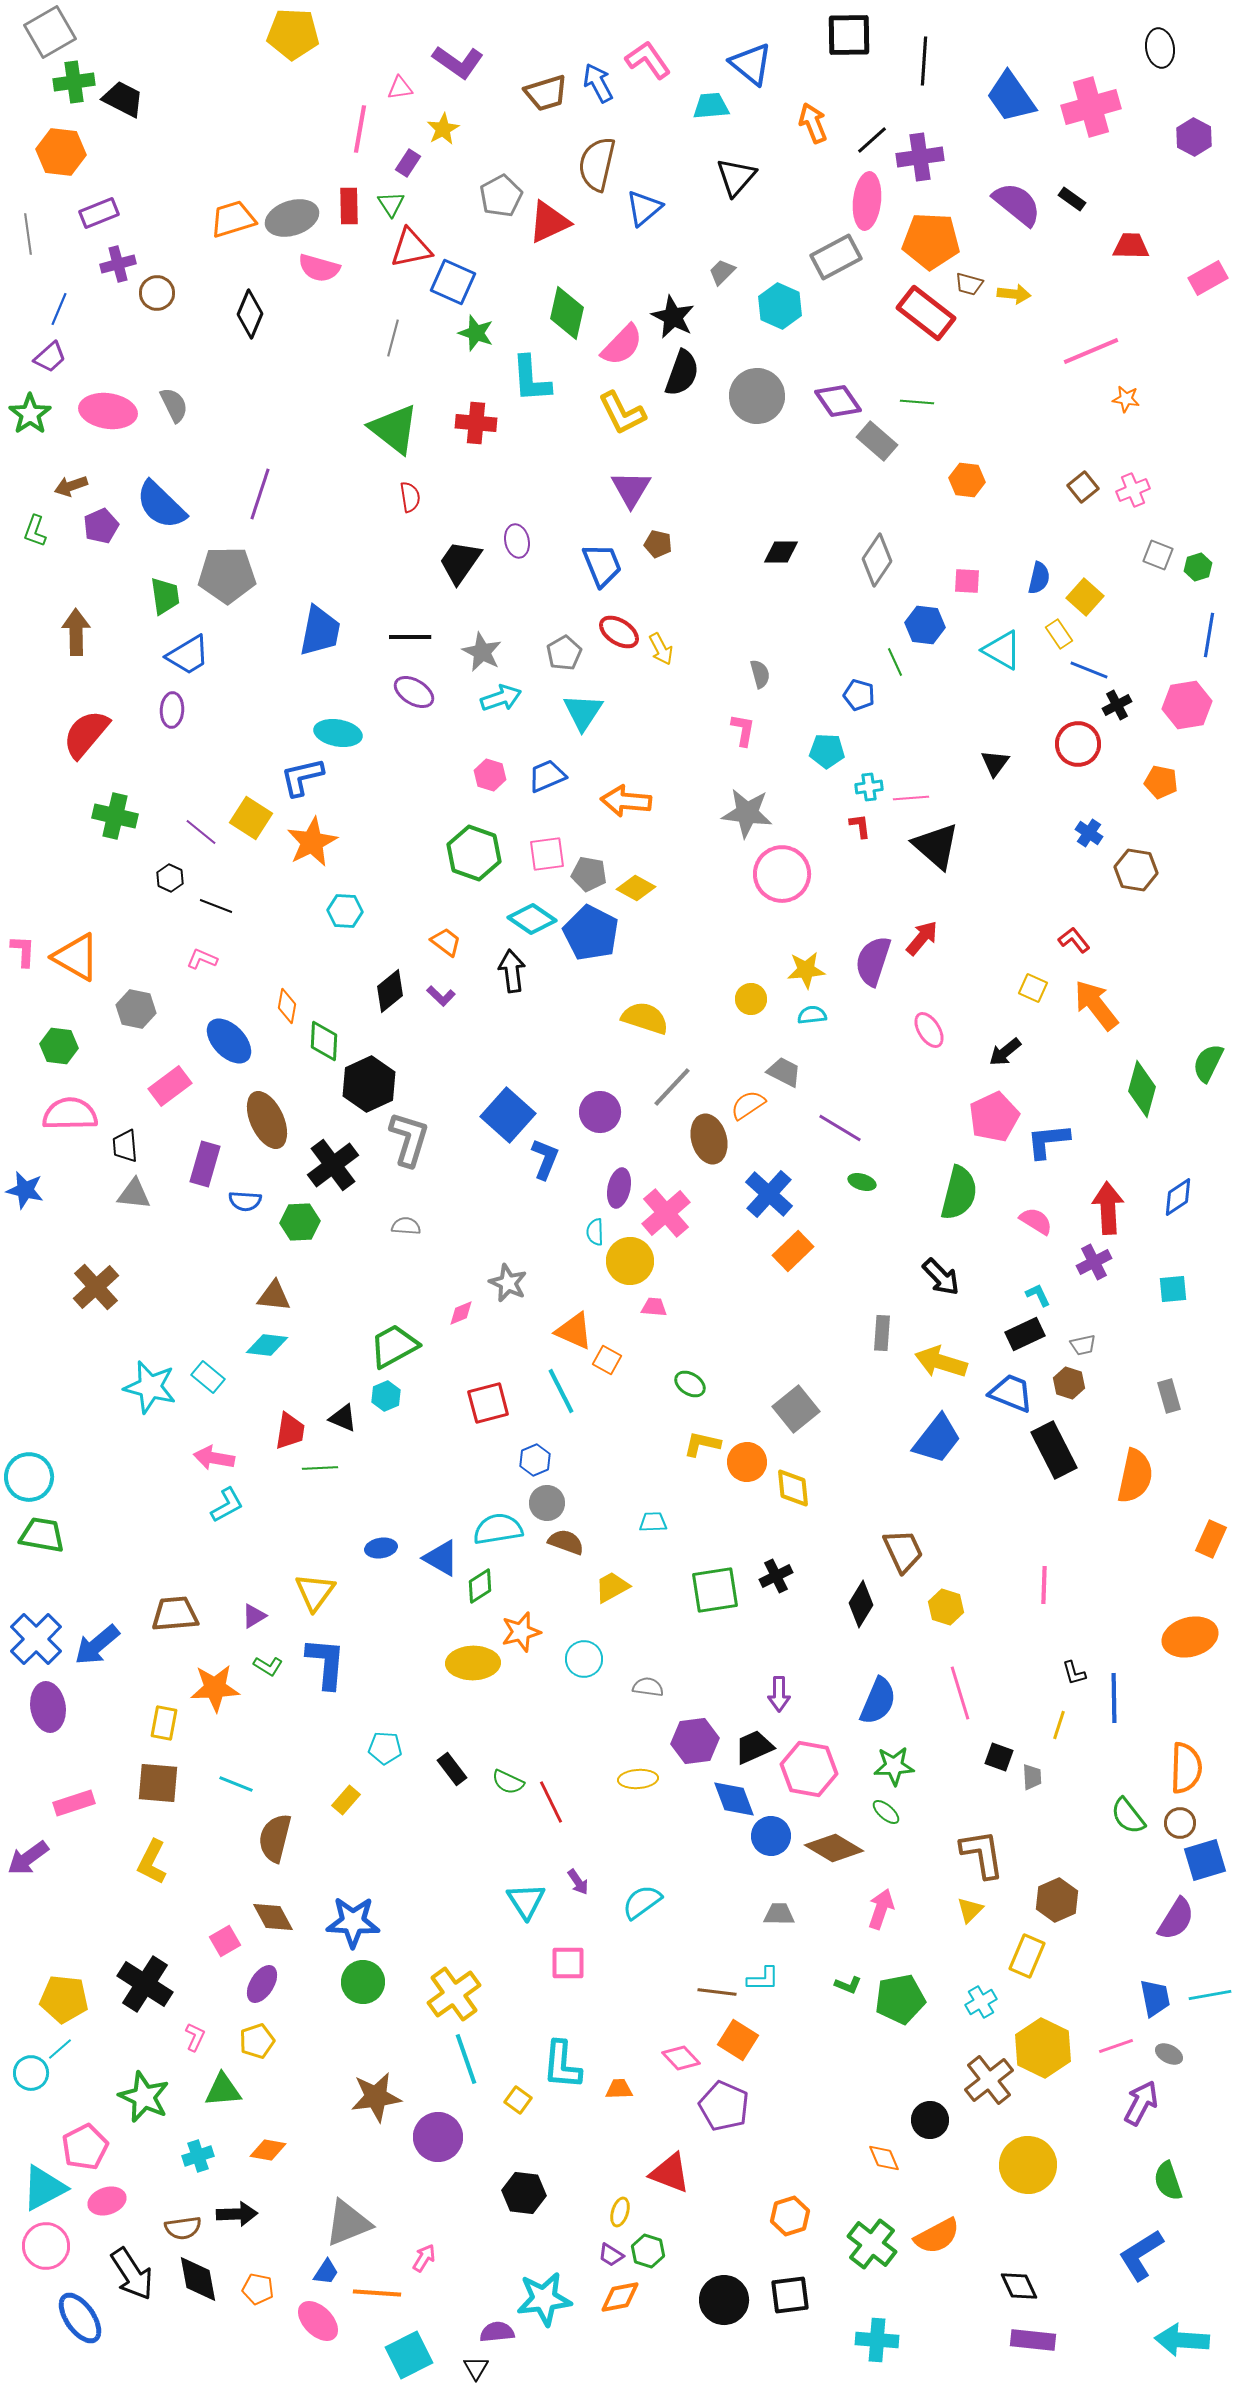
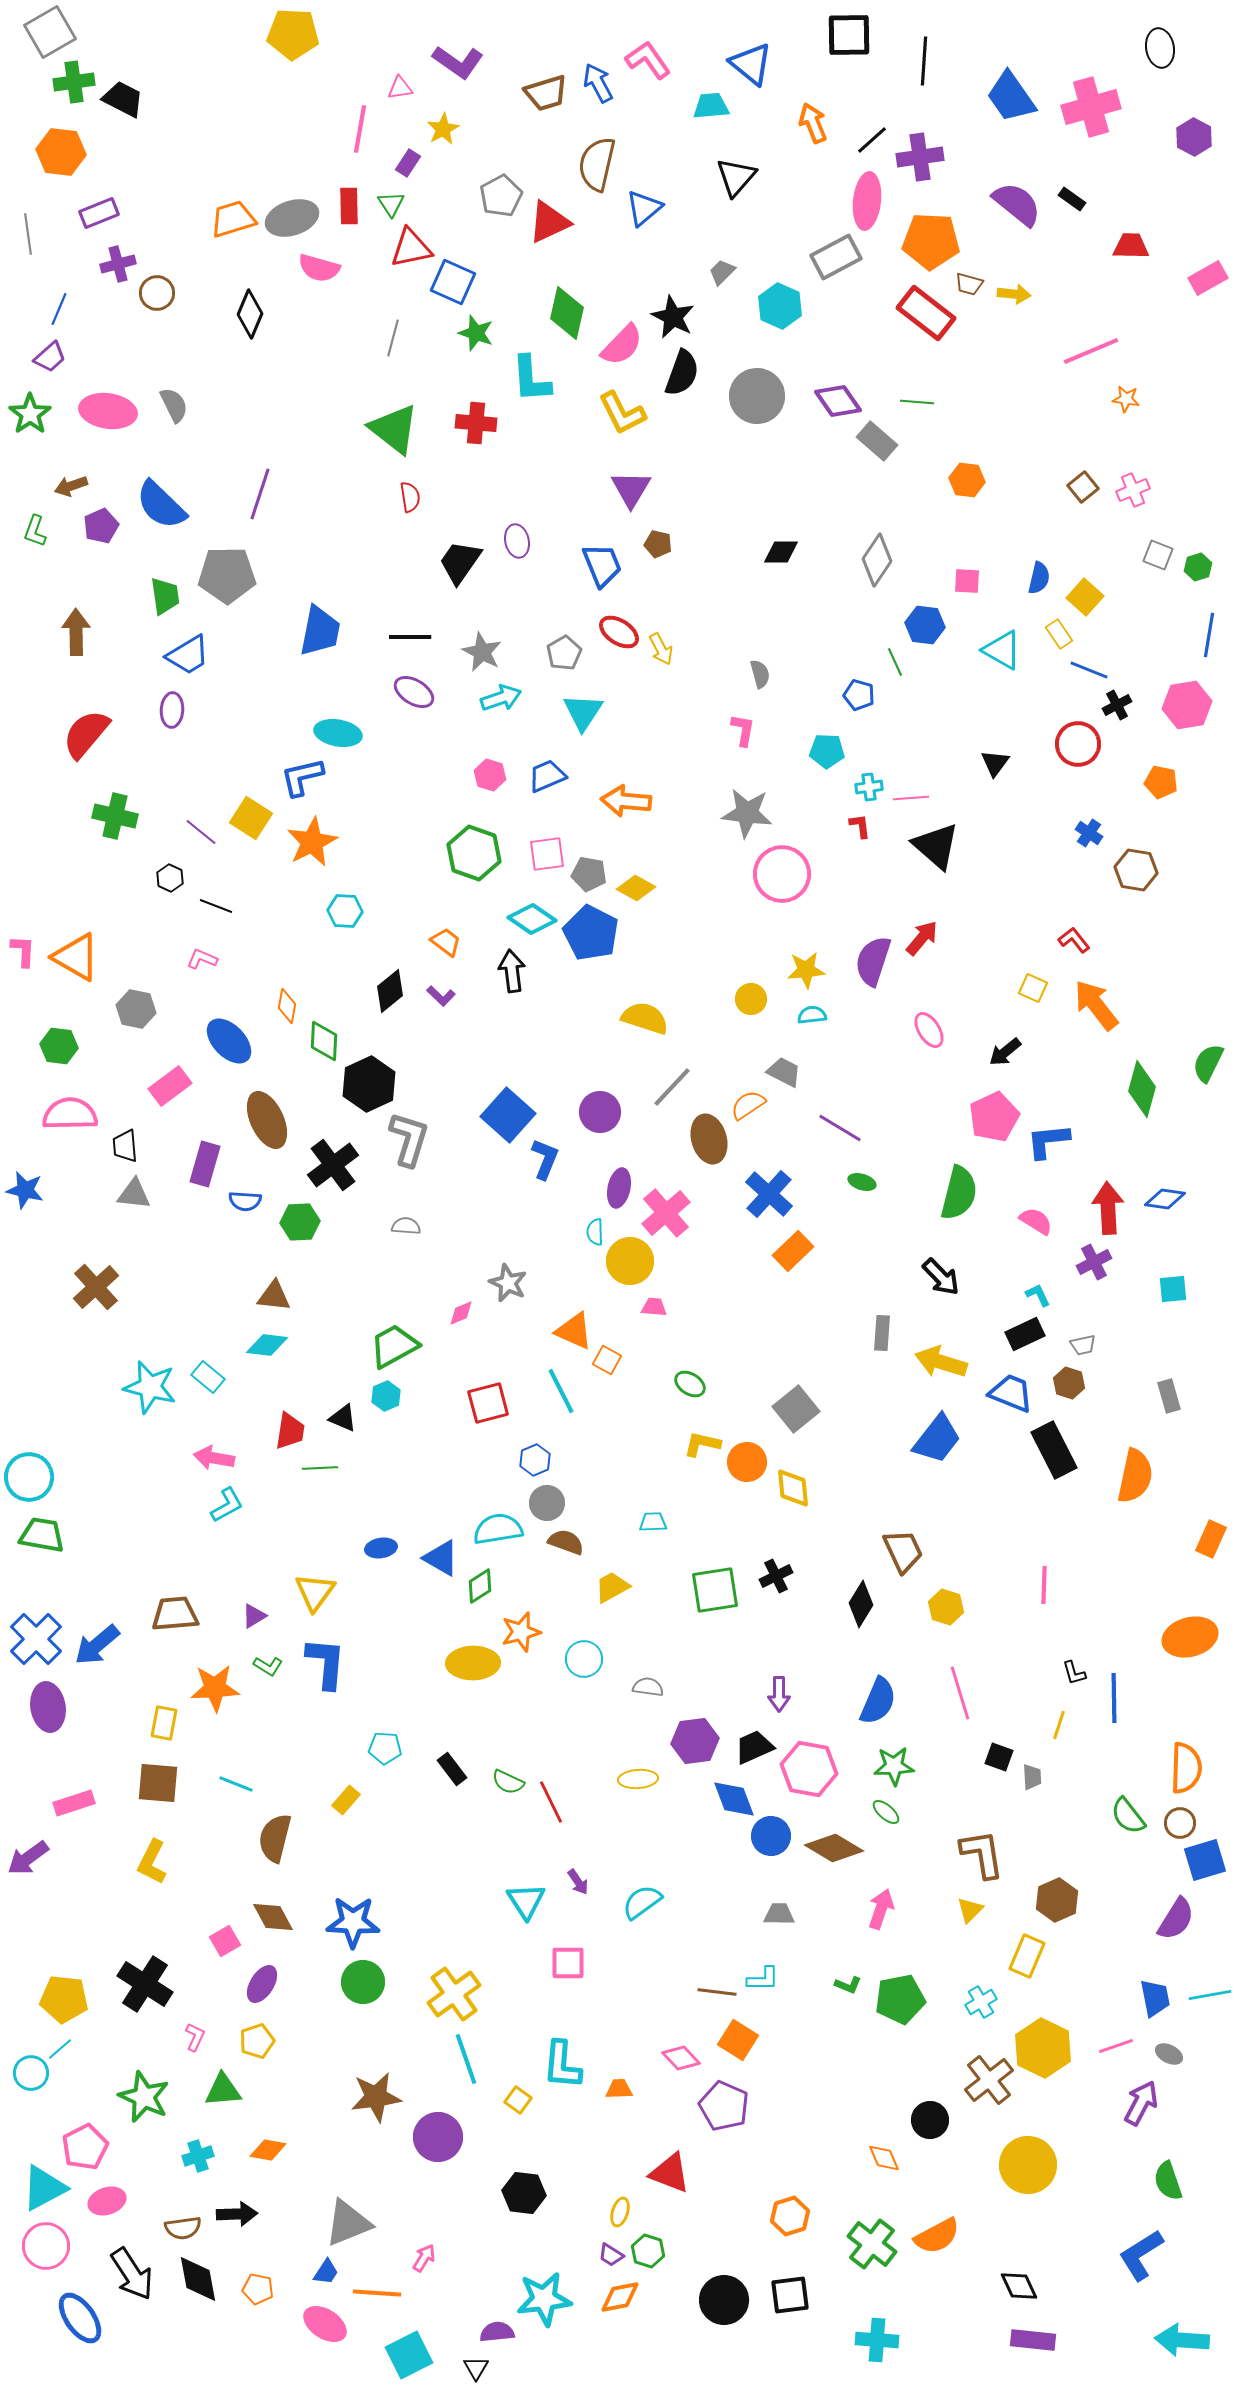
blue diamond at (1178, 1197): moved 13 px left, 2 px down; rotated 42 degrees clockwise
pink ellipse at (318, 2321): moved 7 px right, 3 px down; rotated 12 degrees counterclockwise
